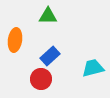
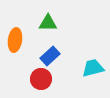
green triangle: moved 7 px down
